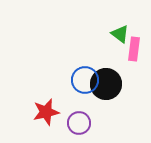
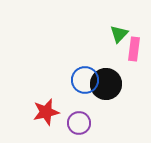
green triangle: moved 1 px left; rotated 36 degrees clockwise
